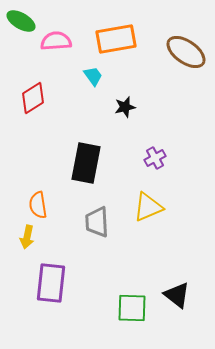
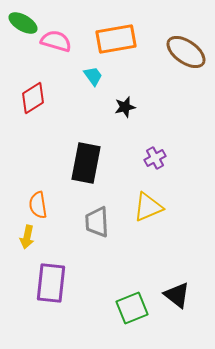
green ellipse: moved 2 px right, 2 px down
pink semicircle: rotated 20 degrees clockwise
green square: rotated 24 degrees counterclockwise
